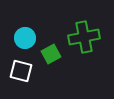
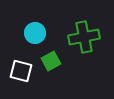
cyan circle: moved 10 px right, 5 px up
green square: moved 7 px down
